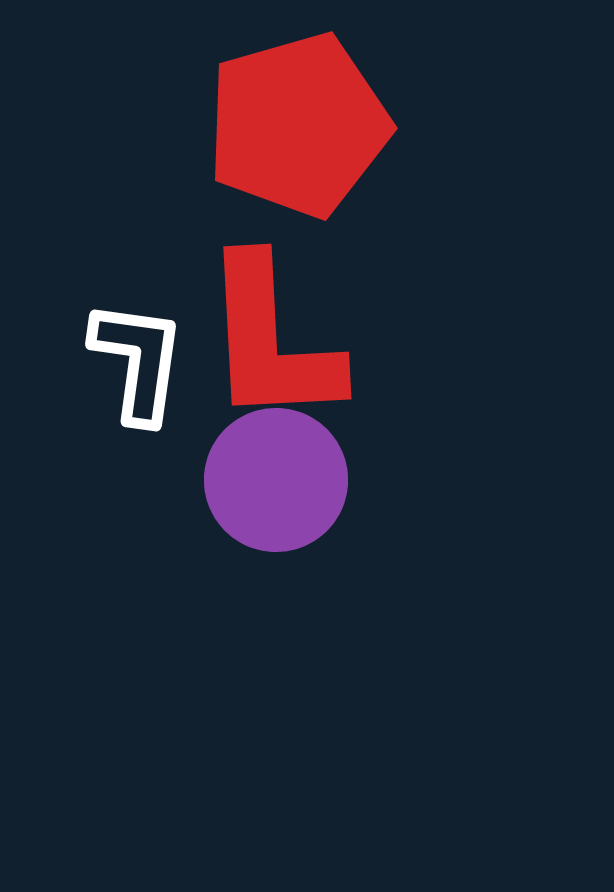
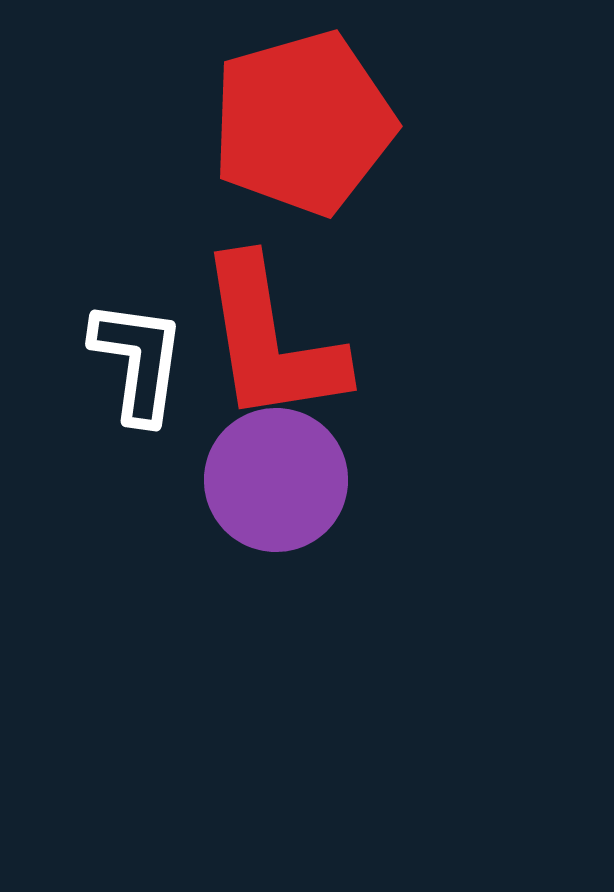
red pentagon: moved 5 px right, 2 px up
red L-shape: rotated 6 degrees counterclockwise
